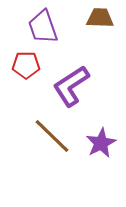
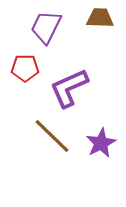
purple trapezoid: moved 3 px right; rotated 45 degrees clockwise
red pentagon: moved 1 px left, 3 px down
purple L-shape: moved 2 px left, 2 px down; rotated 9 degrees clockwise
